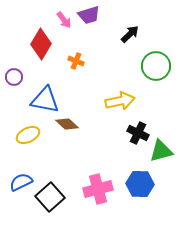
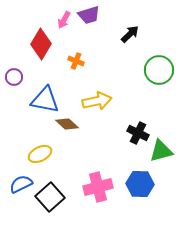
pink arrow: rotated 66 degrees clockwise
green circle: moved 3 px right, 4 px down
yellow arrow: moved 23 px left
yellow ellipse: moved 12 px right, 19 px down
blue semicircle: moved 2 px down
pink cross: moved 2 px up
